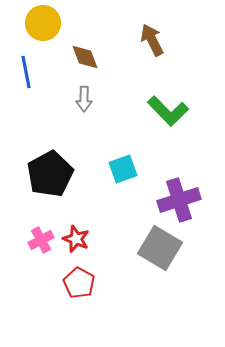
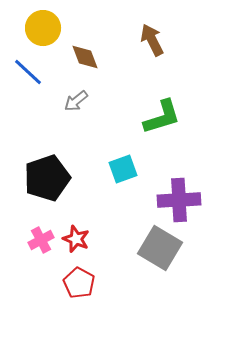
yellow circle: moved 5 px down
blue line: moved 2 px right; rotated 36 degrees counterclockwise
gray arrow: moved 8 px left, 2 px down; rotated 50 degrees clockwise
green L-shape: moved 6 px left, 6 px down; rotated 63 degrees counterclockwise
black pentagon: moved 3 px left, 4 px down; rotated 9 degrees clockwise
purple cross: rotated 15 degrees clockwise
